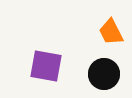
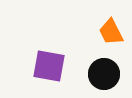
purple square: moved 3 px right
